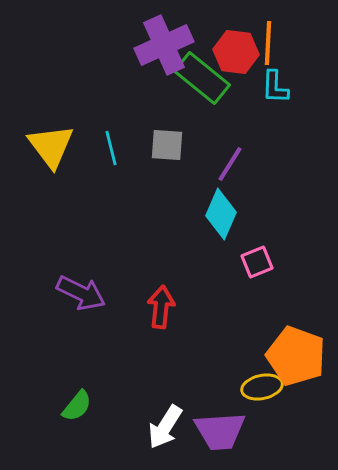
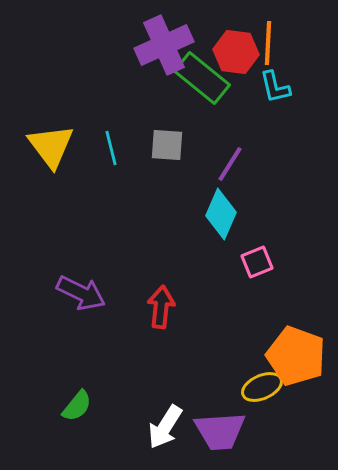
cyan L-shape: rotated 15 degrees counterclockwise
yellow ellipse: rotated 12 degrees counterclockwise
